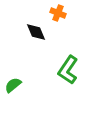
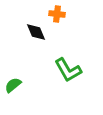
orange cross: moved 1 px left, 1 px down; rotated 14 degrees counterclockwise
green L-shape: rotated 64 degrees counterclockwise
